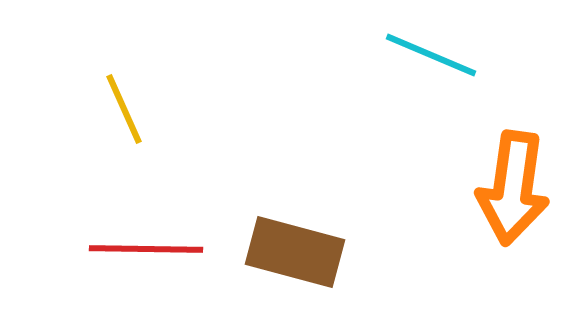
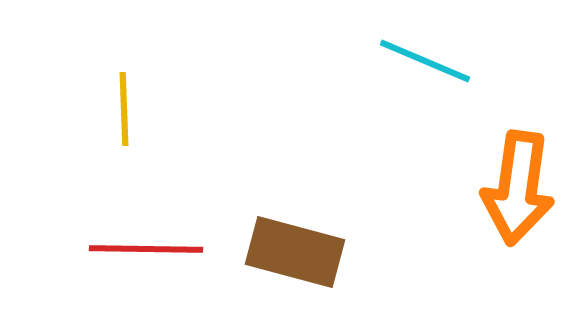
cyan line: moved 6 px left, 6 px down
yellow line: rotated 22 degrees clockwise
orange arrow: moved 5 px right
